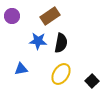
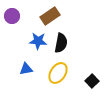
blue triangle: moved 5 px right
yellow ellipse: moved 3 px left, 1 px up
